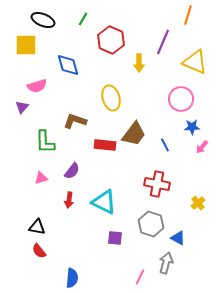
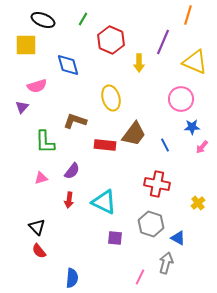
black triangle: rotated 36 degrees clockwise
